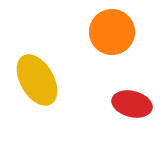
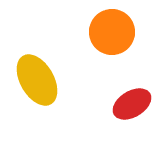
red ellipse: rotated 45 degrees counterclockwise
